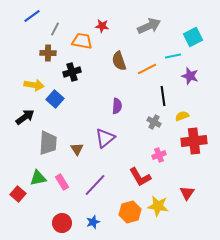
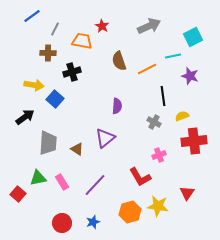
red star: rotated 24 degrees clockwise
brown triangle: rotated 24 degrees counterclockwise
